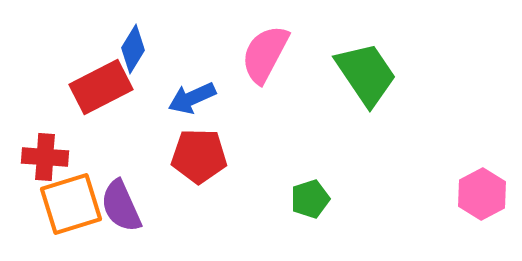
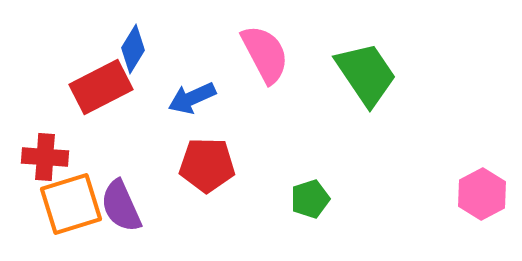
pink semicircle: rotated 124 degrees clockwise
red pentagon: moved 8 px right, 9 px down
